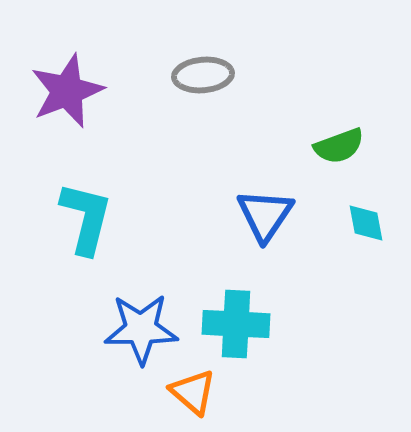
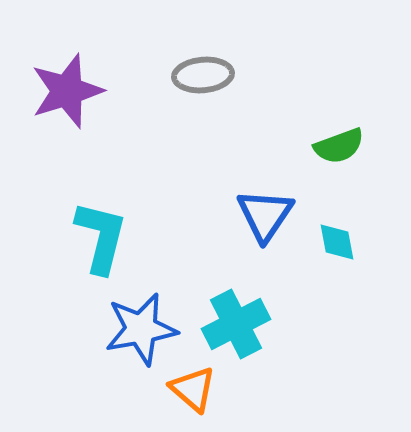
purple star: rotated 4 degrees clockwise
cyan L-shape: moved 15 px right, 19 px down
cyan diamond: moved 29 px left, 19 px down
cyan cross: rotated 30 degrees counterclockwise
blue star: rotated 10 degrees counterclockwise
orange triangle: moved 3 px up
